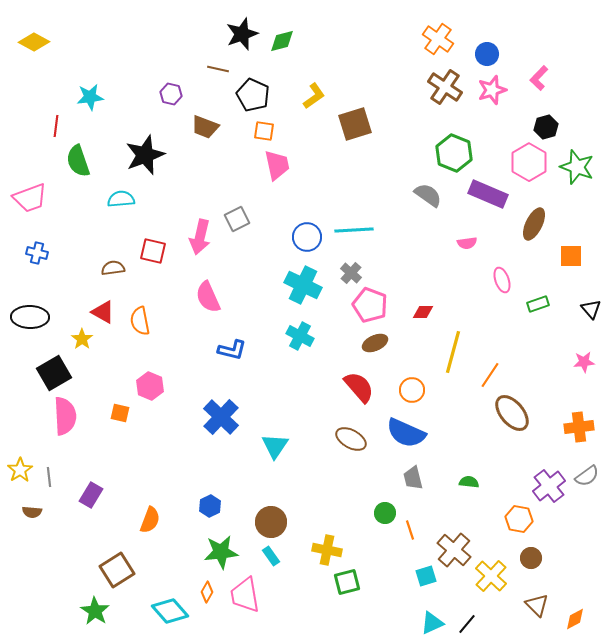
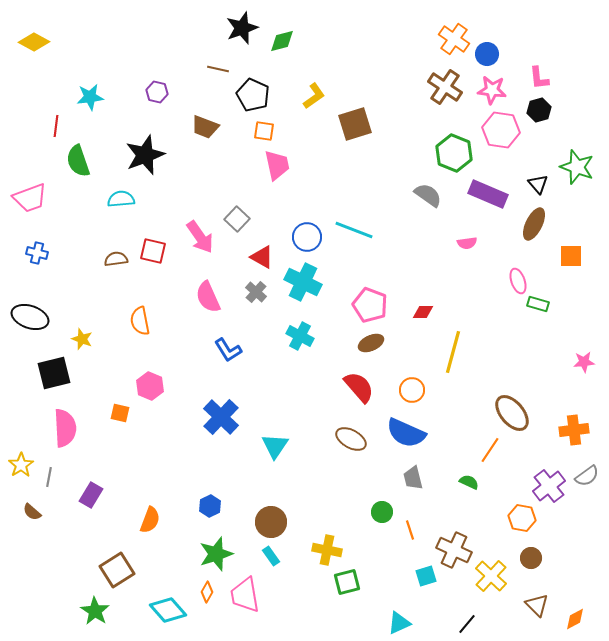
black star at (242, 34): moved 6 px up
orange cross at (438, 39): moved 16 px right
pink L-shape at (539, 78): rotated 50 degrees counterclockwise
pink star at (492, 90): rotated 24 degrees clockwise
purple hexagon at (171, 94): moved 14 px left, 2 px up
black hexagon at (546, 127): moved 7 px left, 17 px up
pink hexagon at (529, 162): moved 28 px left, 32 px up; rotated 21 degrees counterclockwise
gray square at (237, 219): rotated 20 degrees counterclockwise
cyan line at (354, 230): rotated 24 degrees clockwise
pink arrow at (200, 237): rotated 48 degrees counterclockwise
brown semicircle at (113, 268): moved 3 px right, 9 px up
gray cross at (351, 273): moved 95 px left, 19 px down
pink ellipse at (502, 280): moved 16 px right, 1 px down
cyan cross at (303, 285): moved 3 px up
green rectangle at (538, 304): rotated 35 degrees clockwise
black triangle at (591, 309): moved 53 px left, 125 px up
red triangle at (103, 312): moved 159 px right, 55 px up
black ellipse at (30, 317): rotated 18 degrees clockwise
yellow star at (82, 339): rotated 15 degrees counterclockwise
brown ellipse at (375, 343): moved 4 px left
blue L-shape at (232, 350): moved 4 px left; rotated 44 degrees clockwise
black square at (54, 373): rotated 16 degrees clockwise
orange line at (490, 375): moved 75 px down
pink semicircle at (65, 416): moved 12 px down
orange cross at (579, 427): moved 5 px left, 3 px down
yellow star at (20, 470): moved 1 px right, 5 px up
gray line at (49, 477): rotated 18 degrees clockwise
green semicircle at (469, 482): rotated 18 degrees clockwise
brown semicircle at (32, 512): rotated 36 degrees clockwise
green circle at (385, 513): moved 3 px left, 1 px up
orange hexagon at (519, 519): moved 3 px right, 1 px up
brown cross at (454, 550): rotated 16 degrees counterclockwise
green star at (221, 552): moved 5 px left, 2 px down; rotated 12 degrees counterclockwise
cyan diamond at (170, 611): moved 2 px left, 1 px up
cyan triangle at (432, 623): moved 33 px left
